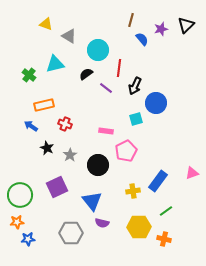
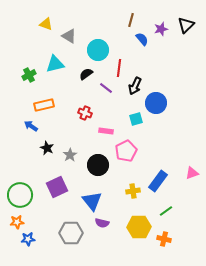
green cross: rotated 24 degrees clockwise
red cross: moved 20 px right, 11 px up
